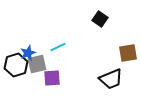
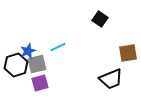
blue star: moved 2 px up
purple square: moved 12 px left, 5 px down; rotated 12 degrees counterclockwise
